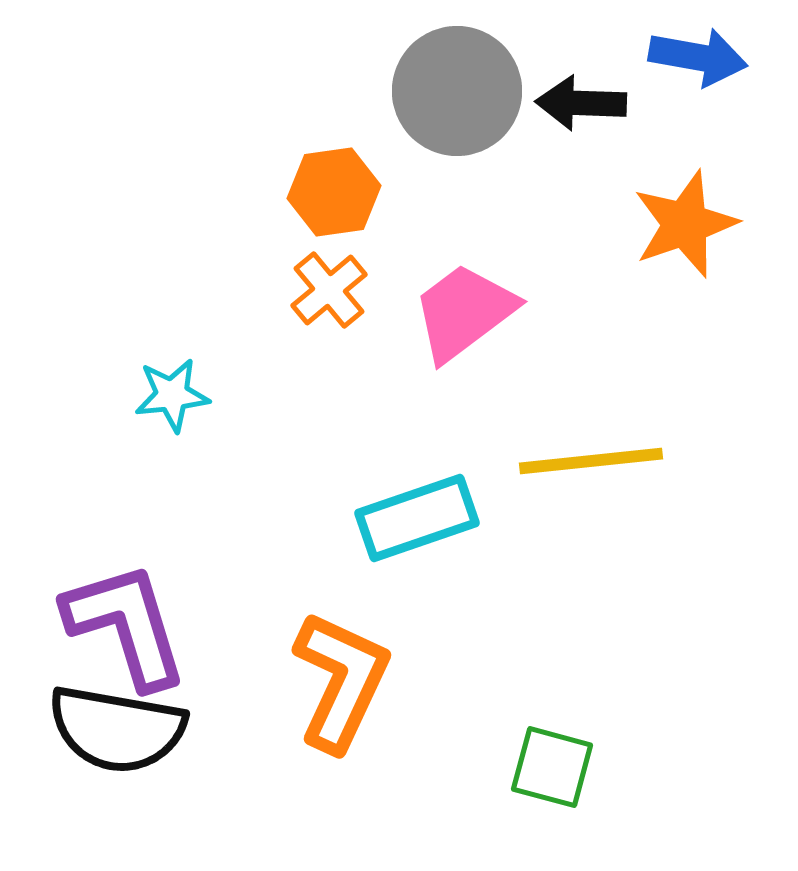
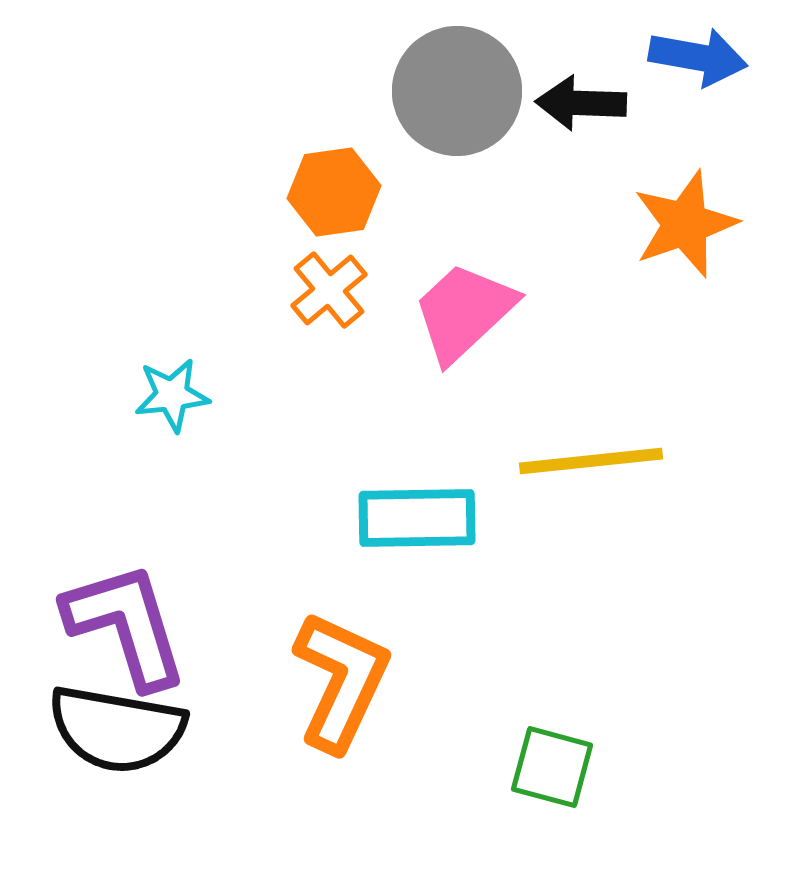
pink trapezoid: rotated 6 degrees counterclockwise
cyan rectangle: rotated 18 degrees clockwise
